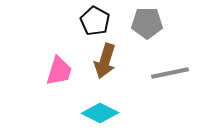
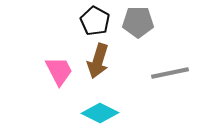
gray pentagon: moved 9 px left, 1 px up
brown arrow: moved 7 px left
pink trapezoid: rotated 44 degrees counterclockwise
